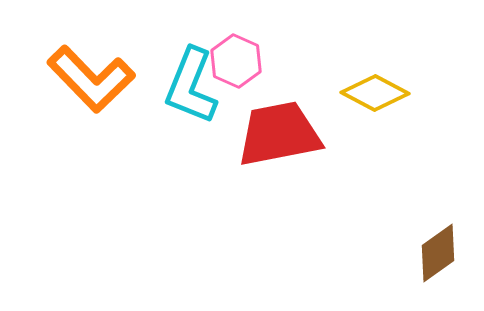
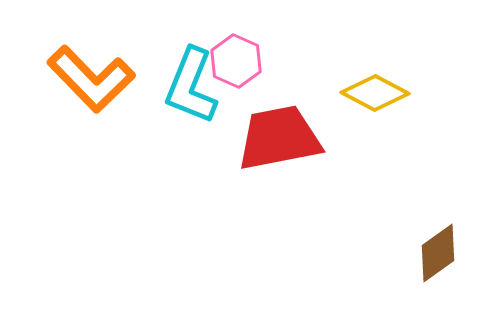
red trapezoid: moved 4 px down
